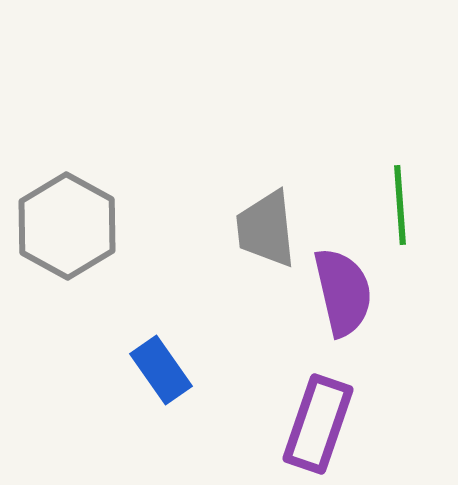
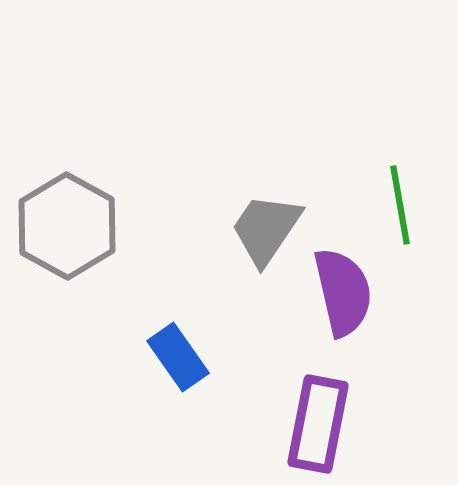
green line: rotated 6 degrees counterclockwise
gray trapezoid: rotated 40 degrees clockwise
blue rectangle: moved 17 px right, 13 px up
purple rectangle: rotated 8 degrees counterclockwise
